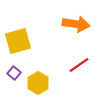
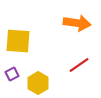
orange arrow: moved 1 px right, 1 px up
yellow square: rotated 20 degrees clockwise
purple square: moved 2 px left, 1 px down; rotated 24 degrees clockwise
